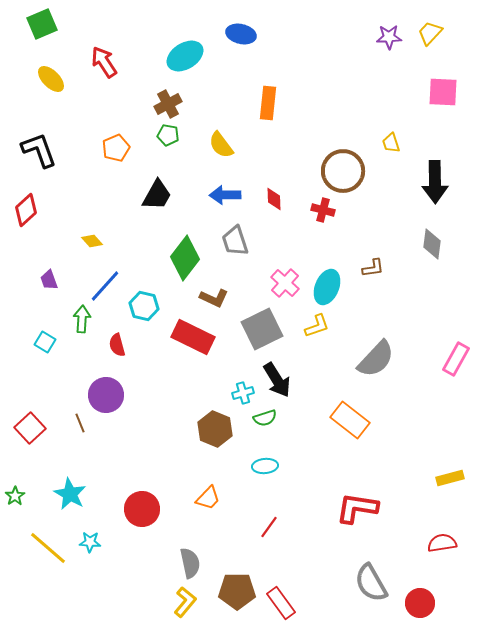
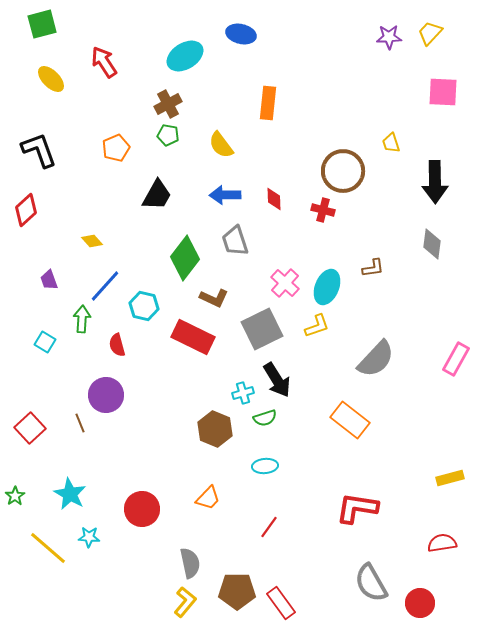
green square at (42, 24): rotated 8 degrees clockwise
cyan star at (90, 542): moved 1 px left, 5 px up
